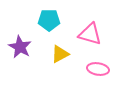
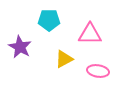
pink triangle: rotated 15 degrees counterclockwise
yellow triangle: moved 4 px right, 5 px down
pink ellipse: moved 2 px down
